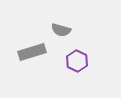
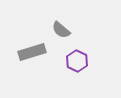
gray semicircle: rotated 24 degrees clockwise
